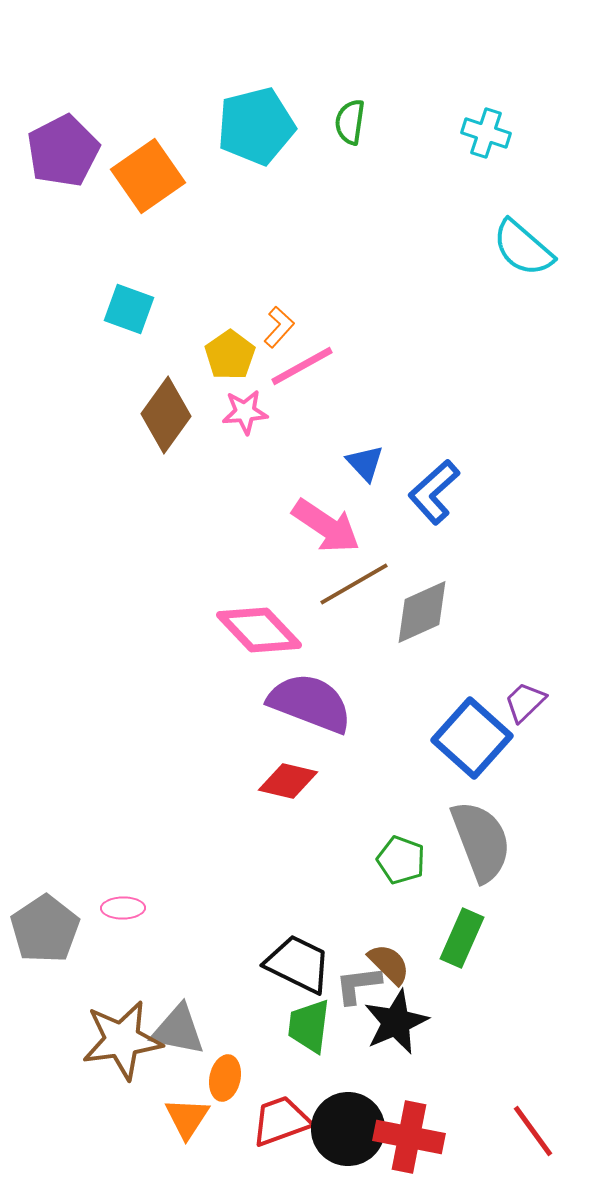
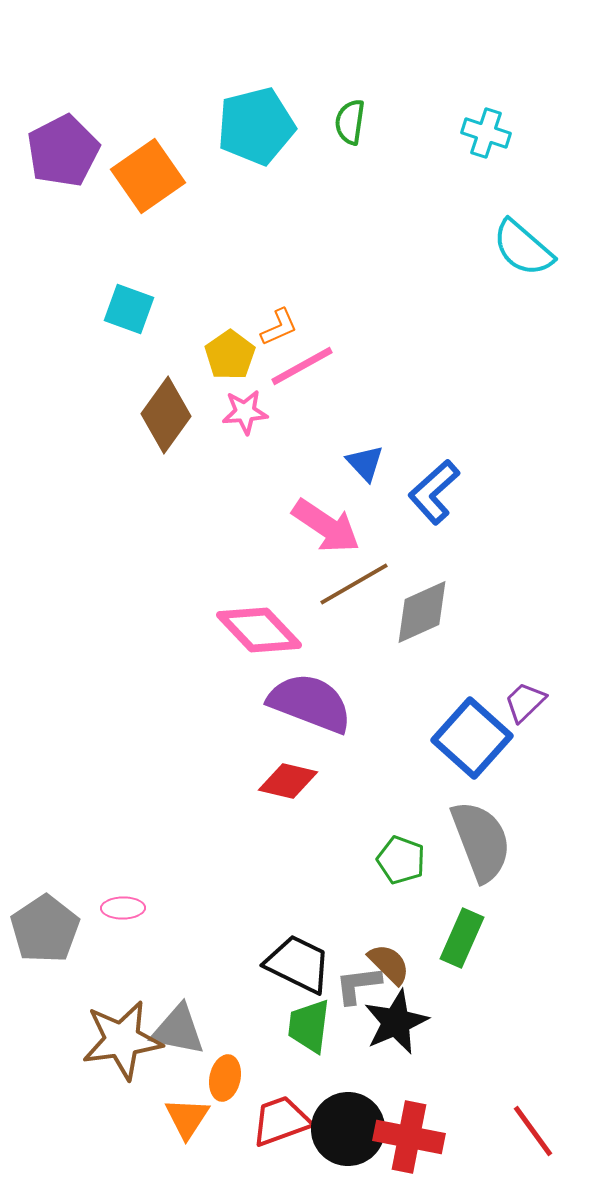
orange L-shape: rotated 24 degrees clockwise
